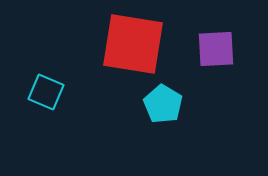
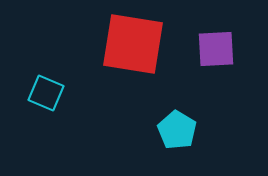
cyan square: moved 1 px down
cyan pentagon: moved 14 px right, 26 px down
